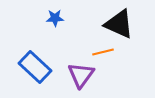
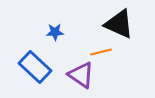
blue star: moved 14 px down
orange line: moved 2 px left
purple triangle: rotated 32 degrees counterclockwise
